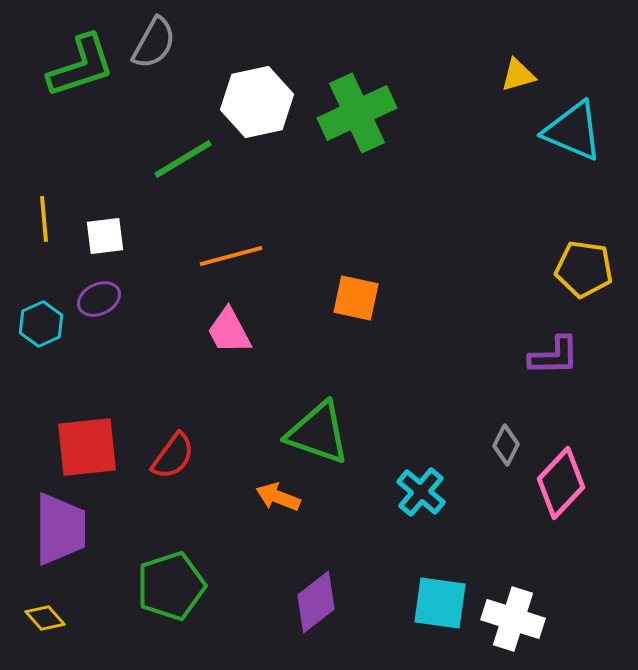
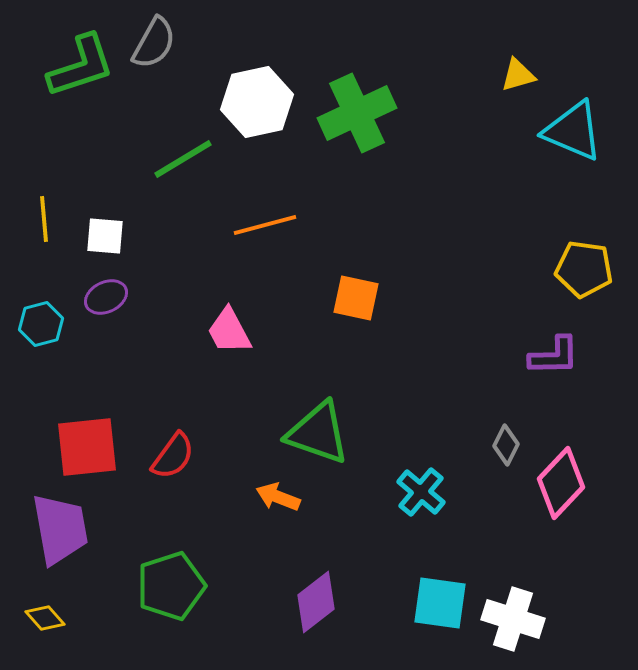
white square: rotated 12 degrees clockwise
orange line: moved 34 px right, 31 px up
purple ellipse: moved 7 px right, 2 px up
cyan hexagon: rotated 9 degrees clockwise
purple trapezoid: rotated 10 degrees counterclockwise
